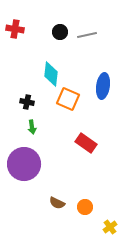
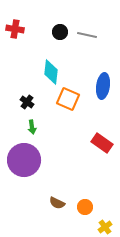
gray line: rotated 24 degrees clockwise
cyan diamond: moved 2 px up
black cross: rotated 24 degrees clockwise
red rectangle: moved 16 px right
purple circle: moved 4 px up
yellow cross: moved 5 px left
